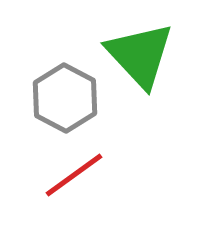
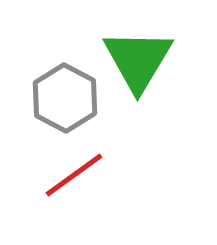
green triangle: moved 2 px left, 5 px down; rotated 14 degrees clockwise
